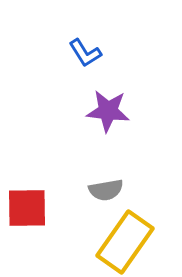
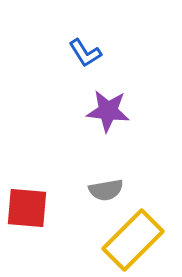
red square: rotated 6 degrees clockwise
yellow rectangle: moved 8 px right, 2 px up; rotated 10 degrees clockwise
